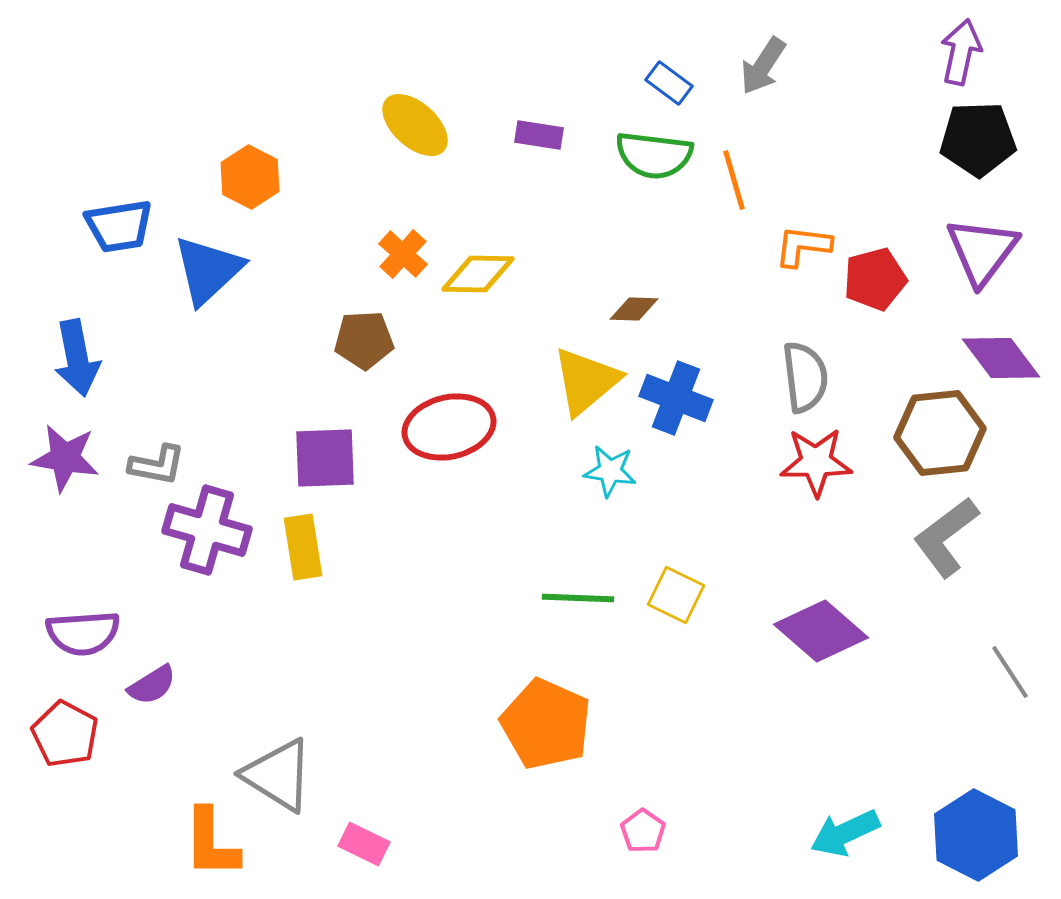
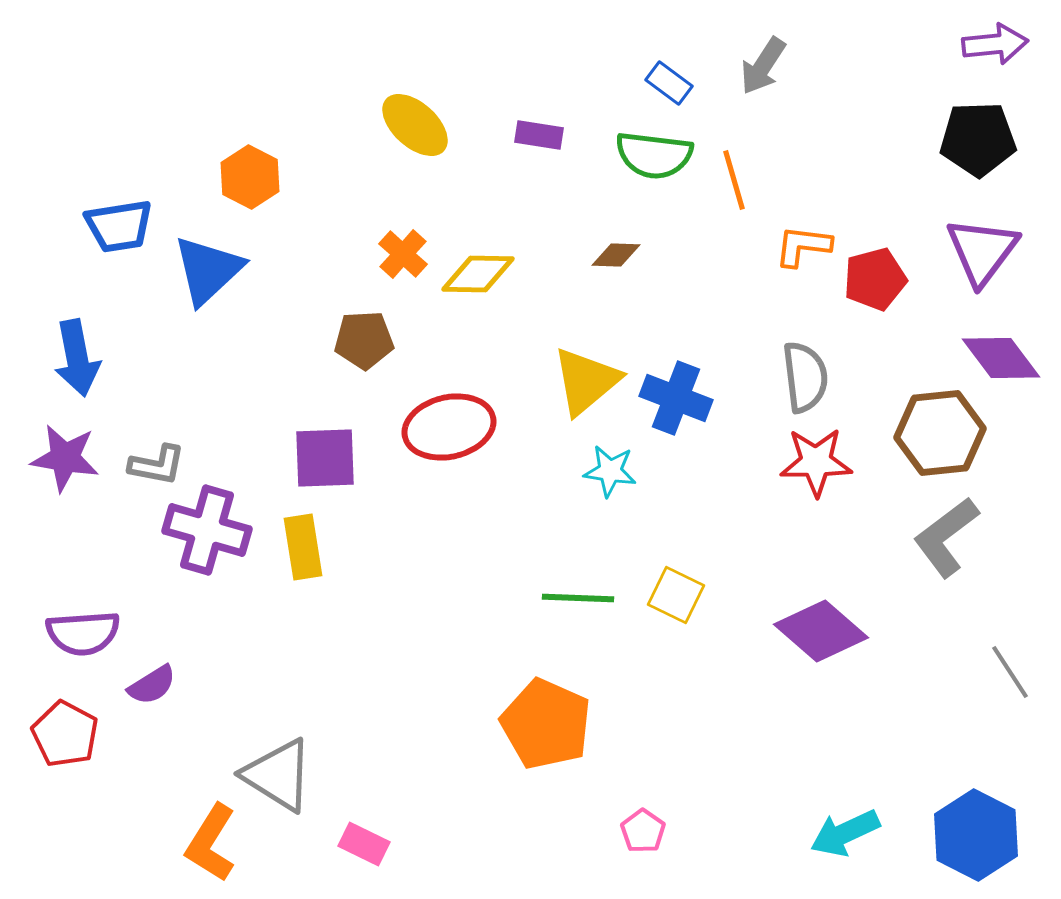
purple arrow at (961, 52): moved 34 px right, 8 px up; rotated 72 degrees clockwise
brown diamond at (634, 309): moved 18 px left, 54 px up
orange L-shape at (211, 843): rotated 32 degrees clockwise
